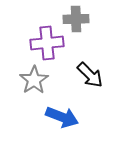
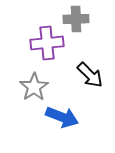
gray star: moved 7 px down
